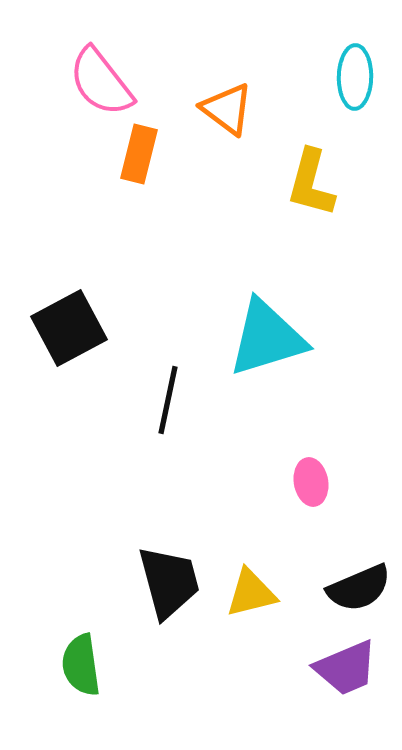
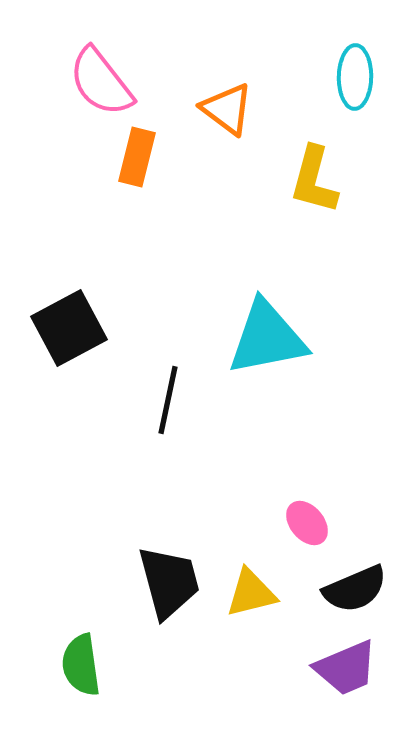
orange rectangle: moved 2 px left, 3 px down
yellow L-shape: moved 3 px right, 3 px up
cyan triangle: rotated 6 degrees clockwise
pink ellipse: moved 4 px left, 41 px down; rotated 30 degrees counterclockwise
black semicircle: moved 4 px left, 1 px down
